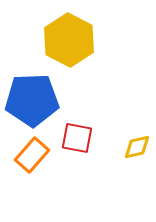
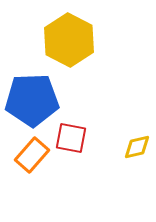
red square: moved 6 px left
